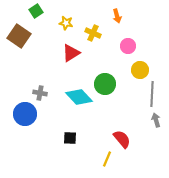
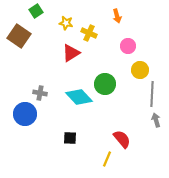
yellow cross: moved 4 px left
